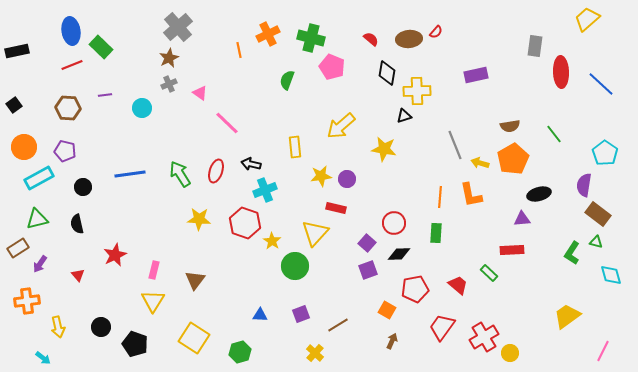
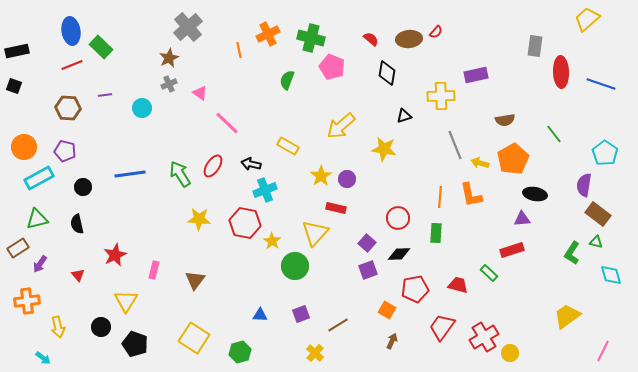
gray cross at (178, 27): moved 10 px right
blue line at (601, 84): rotated 24 degrees counterclockwise
yellow cross at (417, 91): moved 24 px right, 5 px down
black square at (14, 105): moved 19 px up; rotated 35 degrees counterclockwise
brown semicircle at (510, 126): moved 5 px left, 6 px up
yellow rectangle at (295, 147): moved 7 px left, 1 px up; rotated 55 degrees counterclockwise
red ellipse at (216, 171): moved 3 px left, 5 px up; rotated 15 degrees clockwise
yellow star at (321, 176): rotated 25 degrees counterclockwise
black ellipse at (539, 194): moved 4 px left; rotated 25 degrees clockwise
red hexagon at (245, 223): rotated 8 degrees counterclockwise
red circle at (394, 223): moved 4 px right, 5 px up
red rectangle at (512, 250): rotated 15 degrees counterclockwise
red trapezoid at (458, 285): rotated 25 degrees counterclockwise
yellow triangle at (153, 301): moved 27 px left
